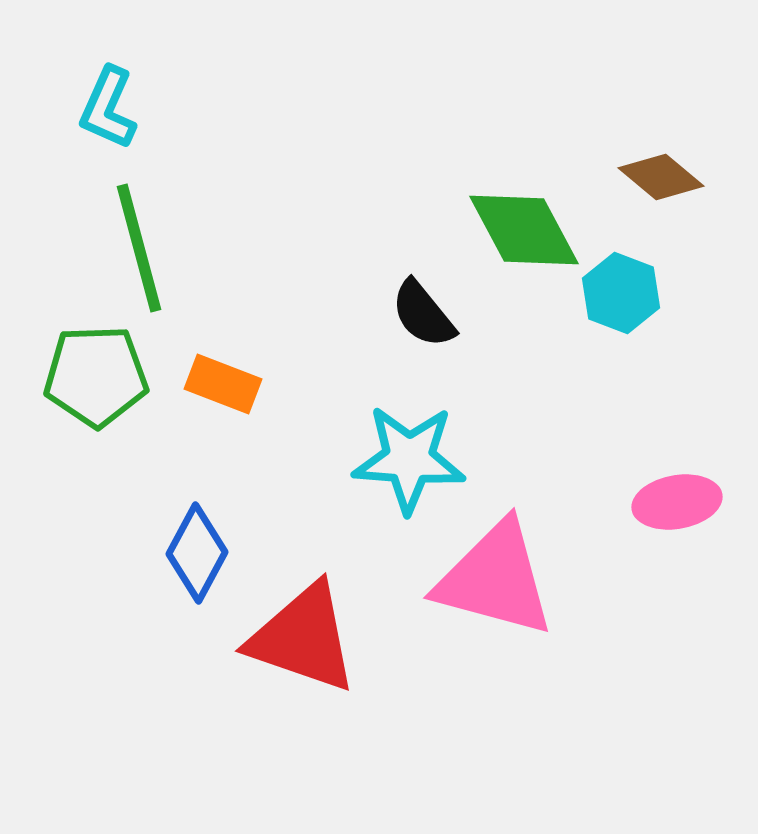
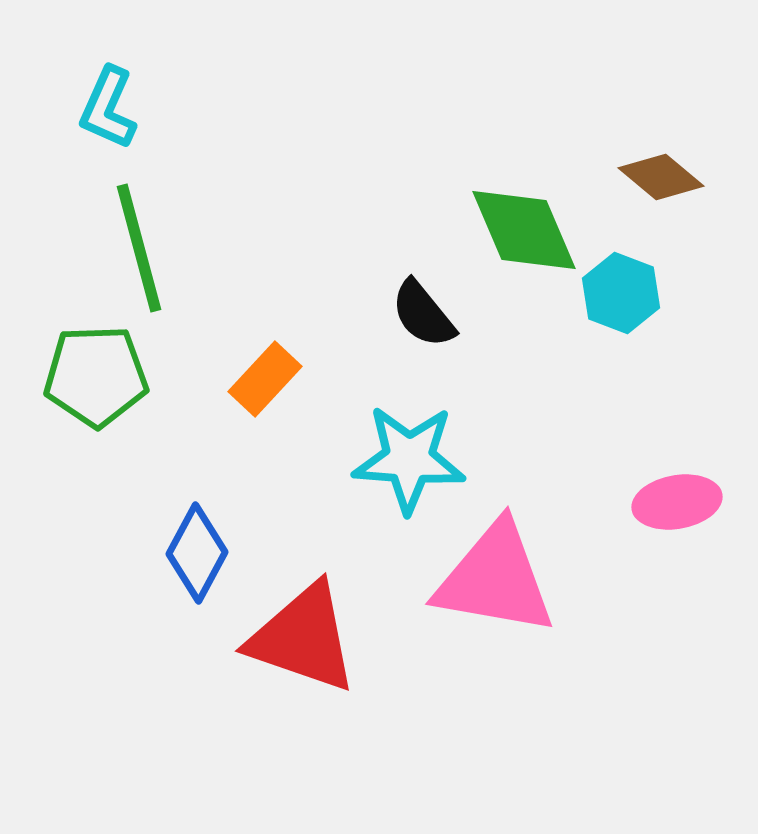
green diamond: rotated 5 degrees clockwise
orange rectangle: moved 42 px right, 5 px up; rotated 68 degrees counterclockwise
pink triangle: rotated 5 degrees counterclockwise
